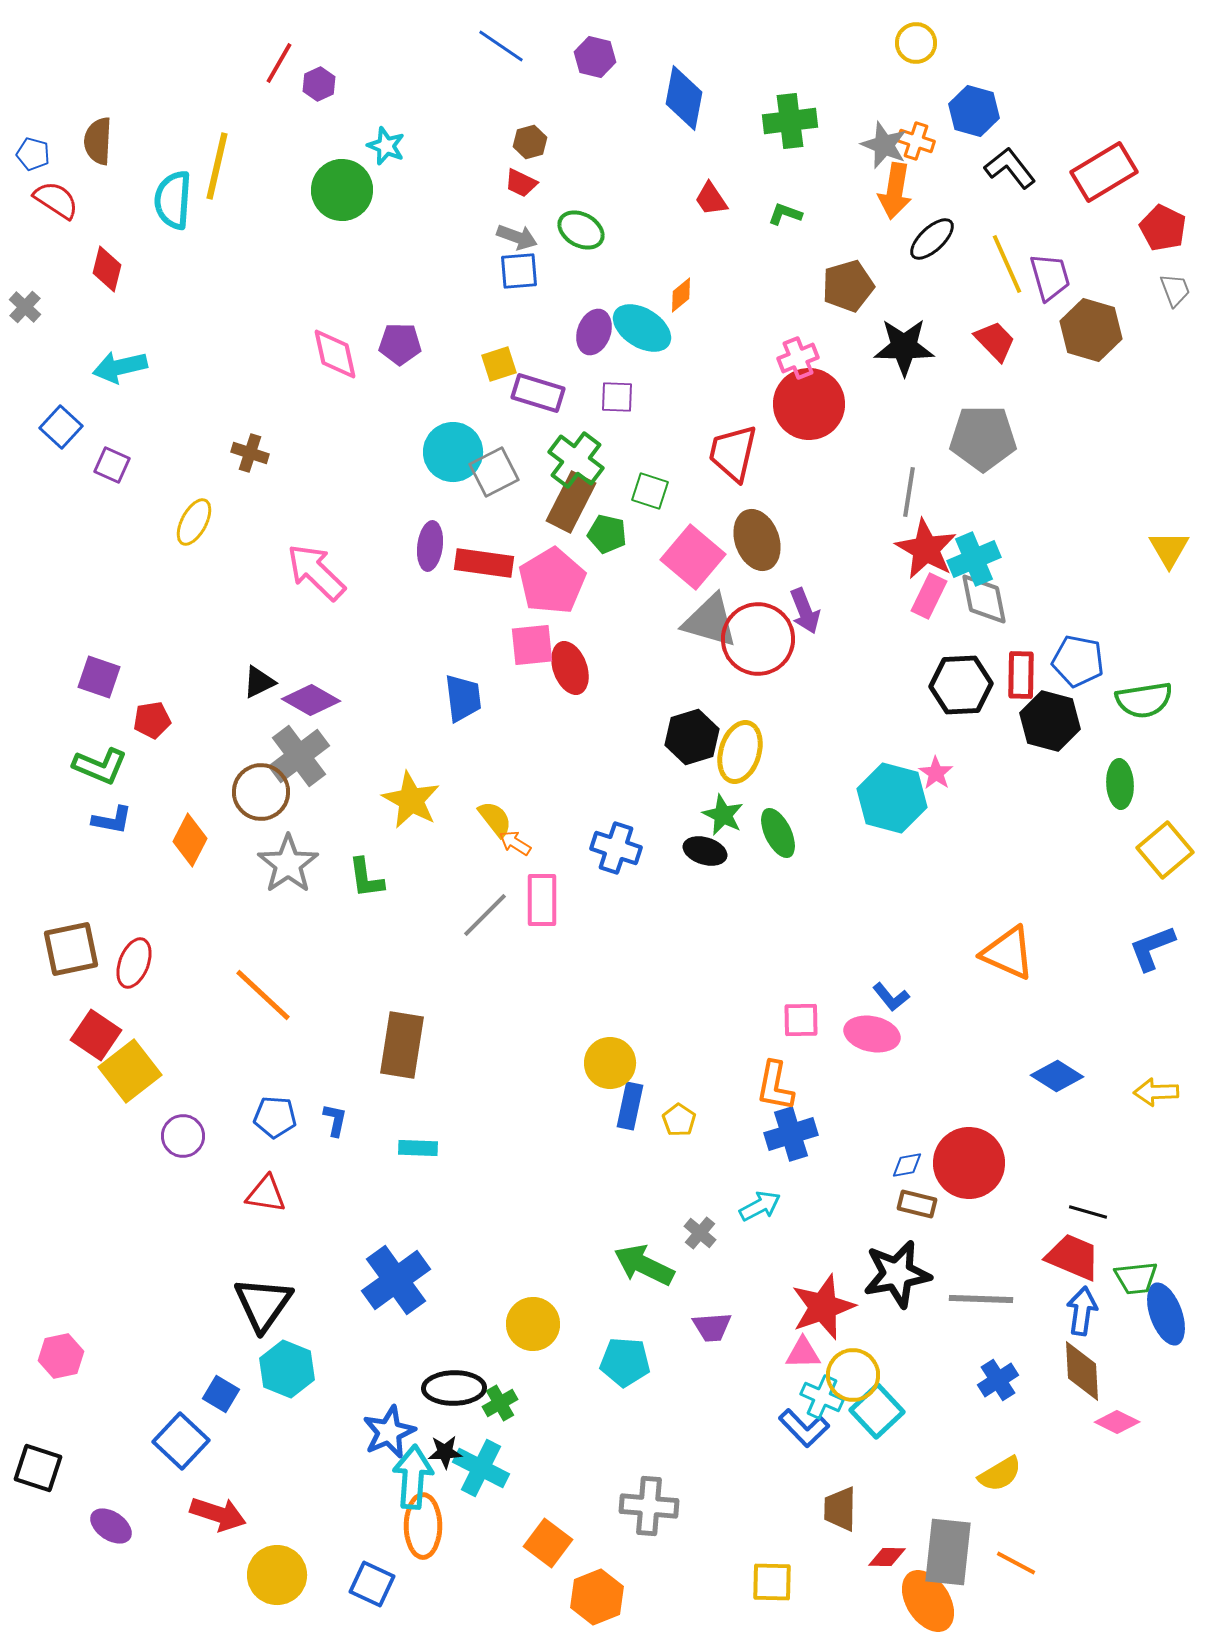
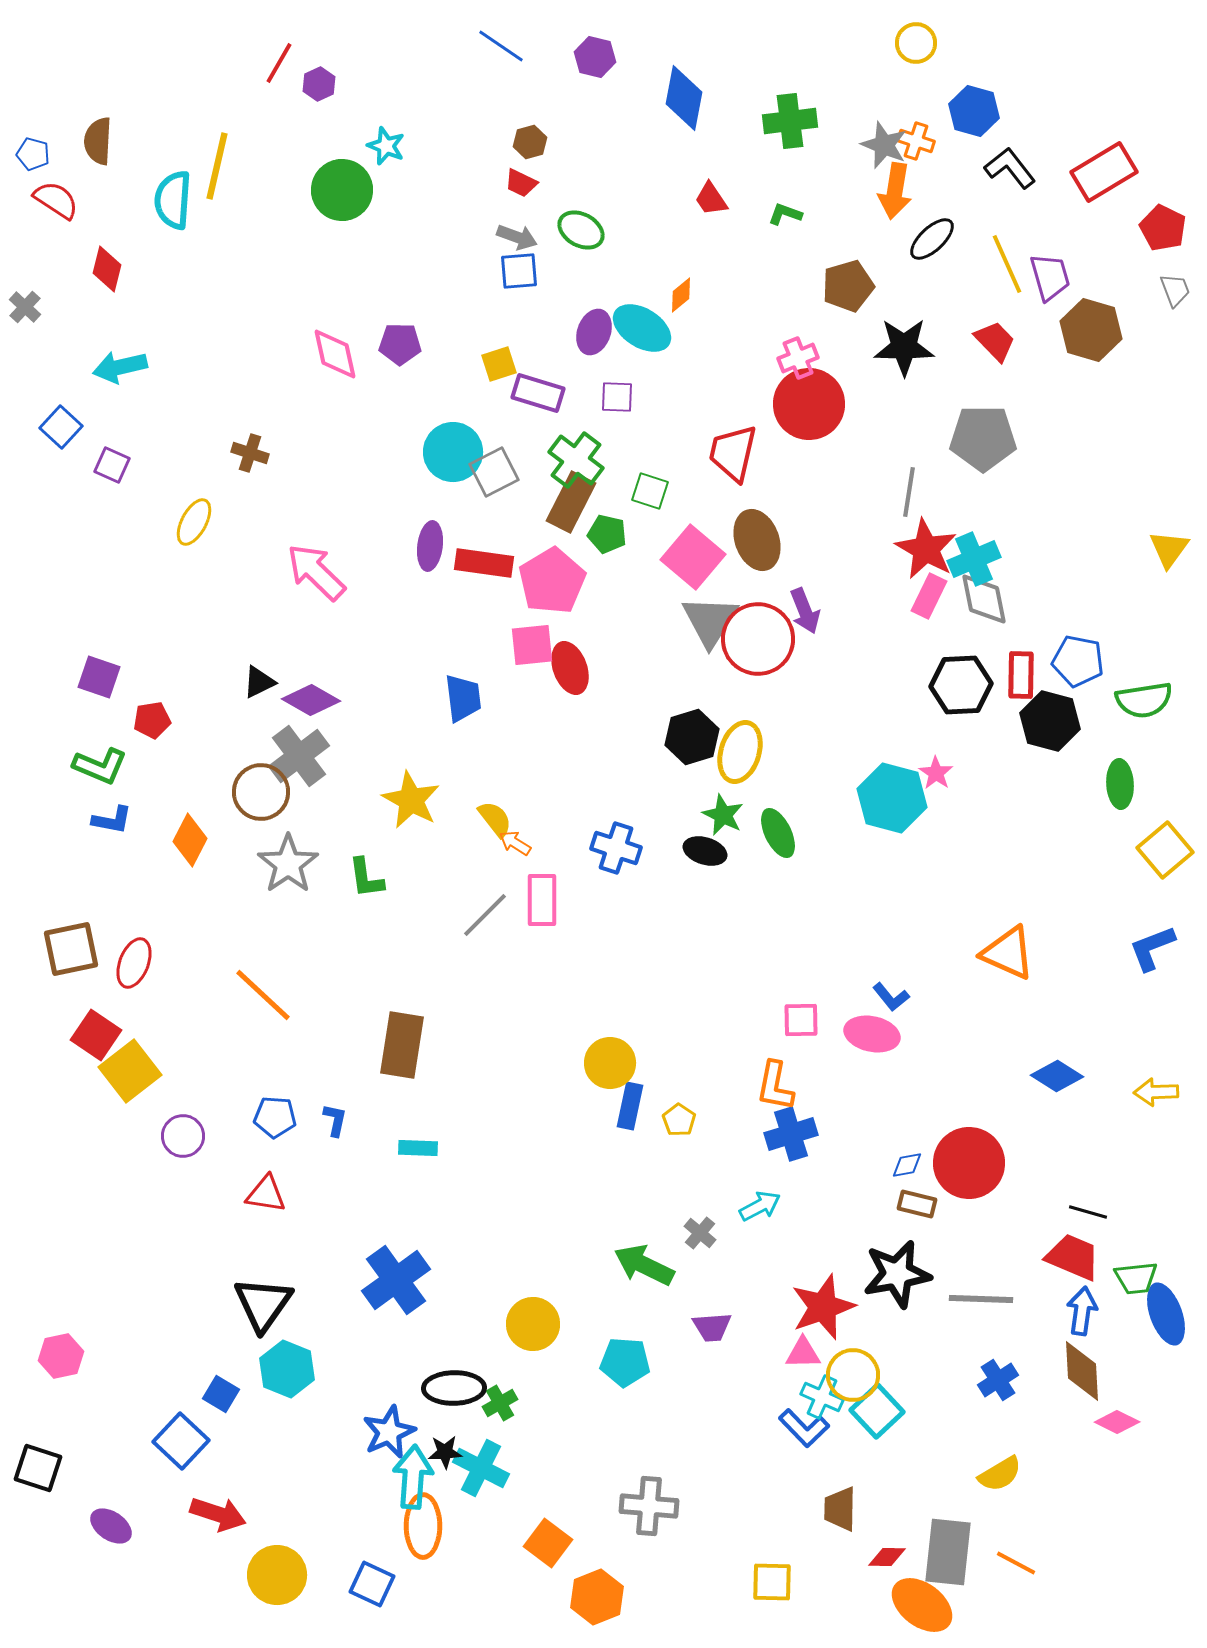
yellow triangle at (1169, 549): rotated 6 degrees clockwise
gray triangle at (710, 621): rotated 46 degrees clockwise
orange ellipse at (928, 1601): moved 6 px left, 4 px down; rotated 20 degrees counterclockwise
